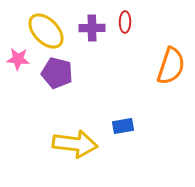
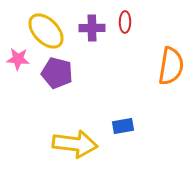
orange semicircle: rotated 9 degrees counterclockwise
